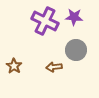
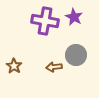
purple star: rotated 24 degrees clockwise
purple cross: rotated 16 degrees counterclockwise
gray circle: moved 5 px down
